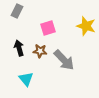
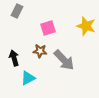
black arrow: moved 5 px left, 10 px down
cyan triangle: moved 2 px right, 1 px up; rotated 42 degrees clockwise
